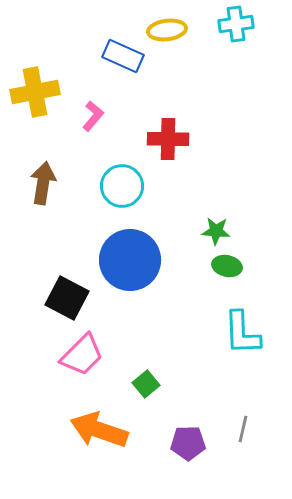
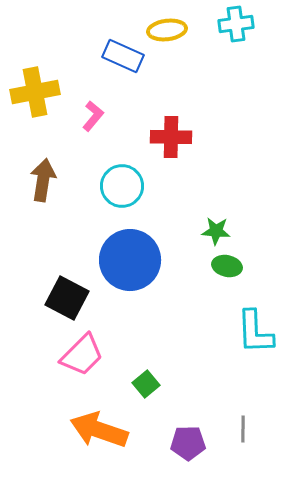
red cross: moved 3 px right, 2 px up
brown arrow: moved 3 px up
cyan L-shape: moved 13 px right, 1 px up
gray line: rotated 12 degrees counterclockwise
